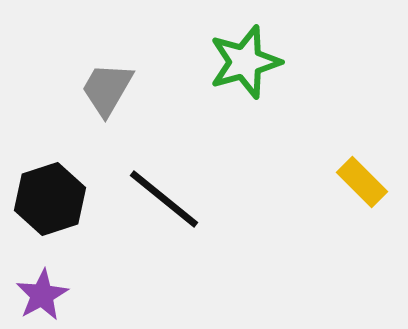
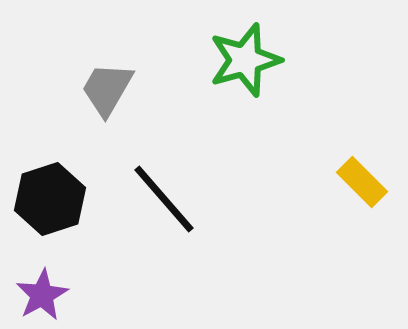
green star: moved 2 px up
black line: rotated 10 degrees clockwise
